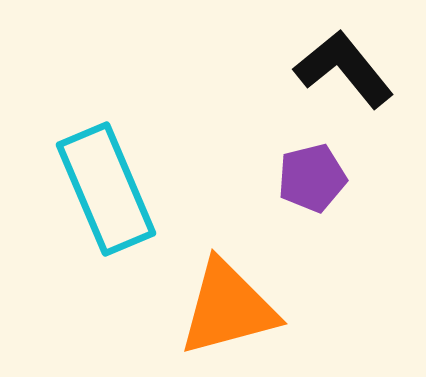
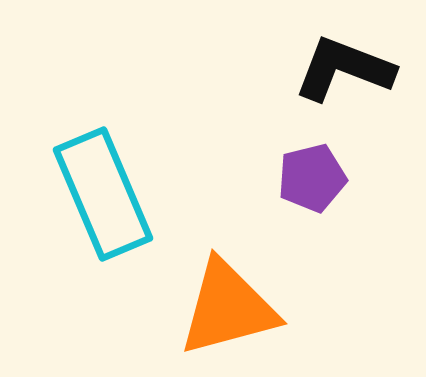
black L-shape: rotated 30 degrees counterclockwise
cyan rectangle: moved 3 px left, 5 px down
